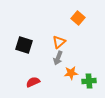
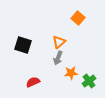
black square: moved 1 px left
green cross: rotated 32 degrees counterclockwise
